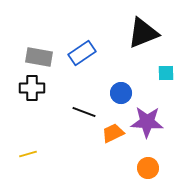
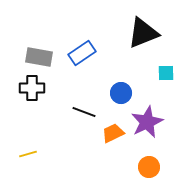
purple star: rotated 28 degrees counterclockwise
orange circle: moved 1 px right, 1 px up
